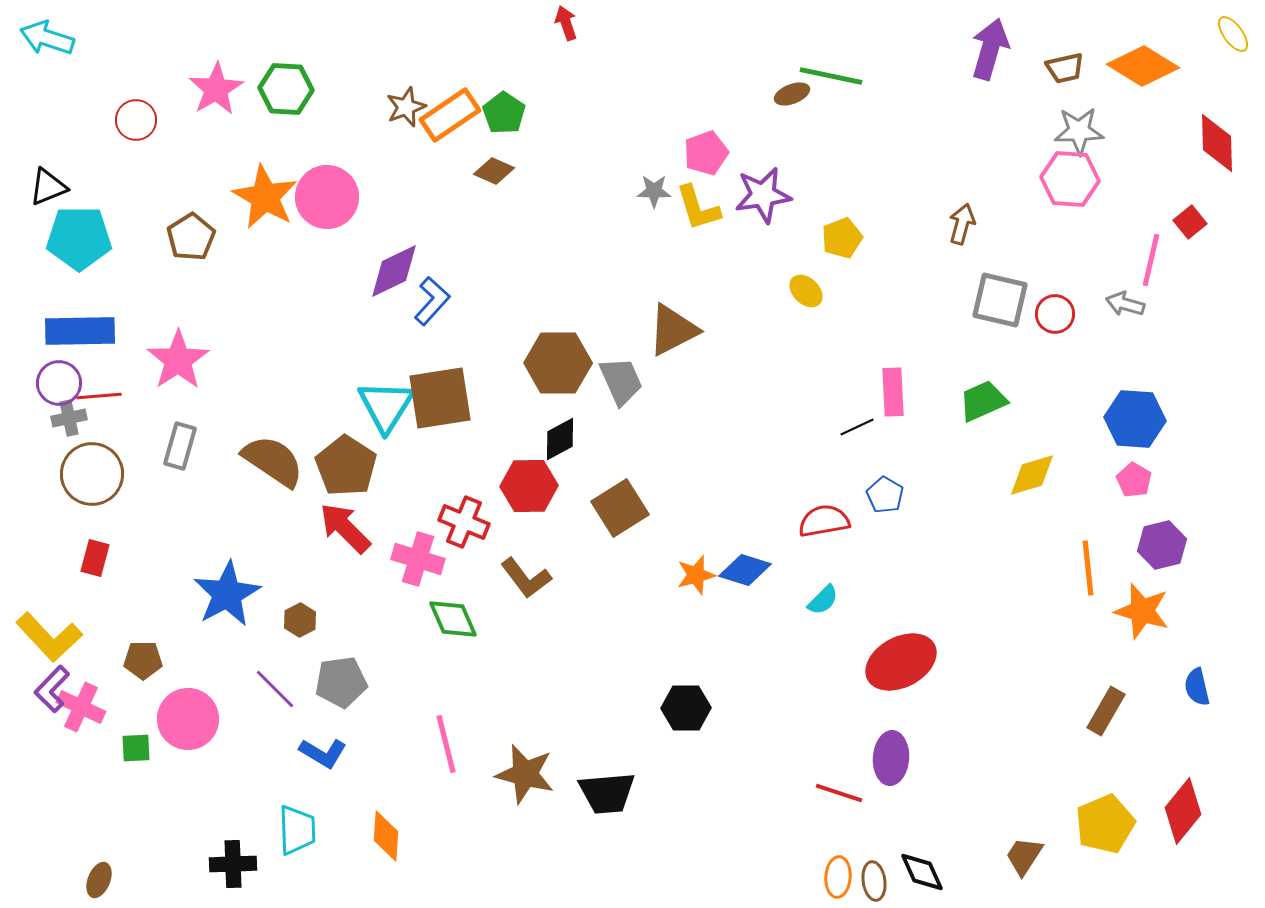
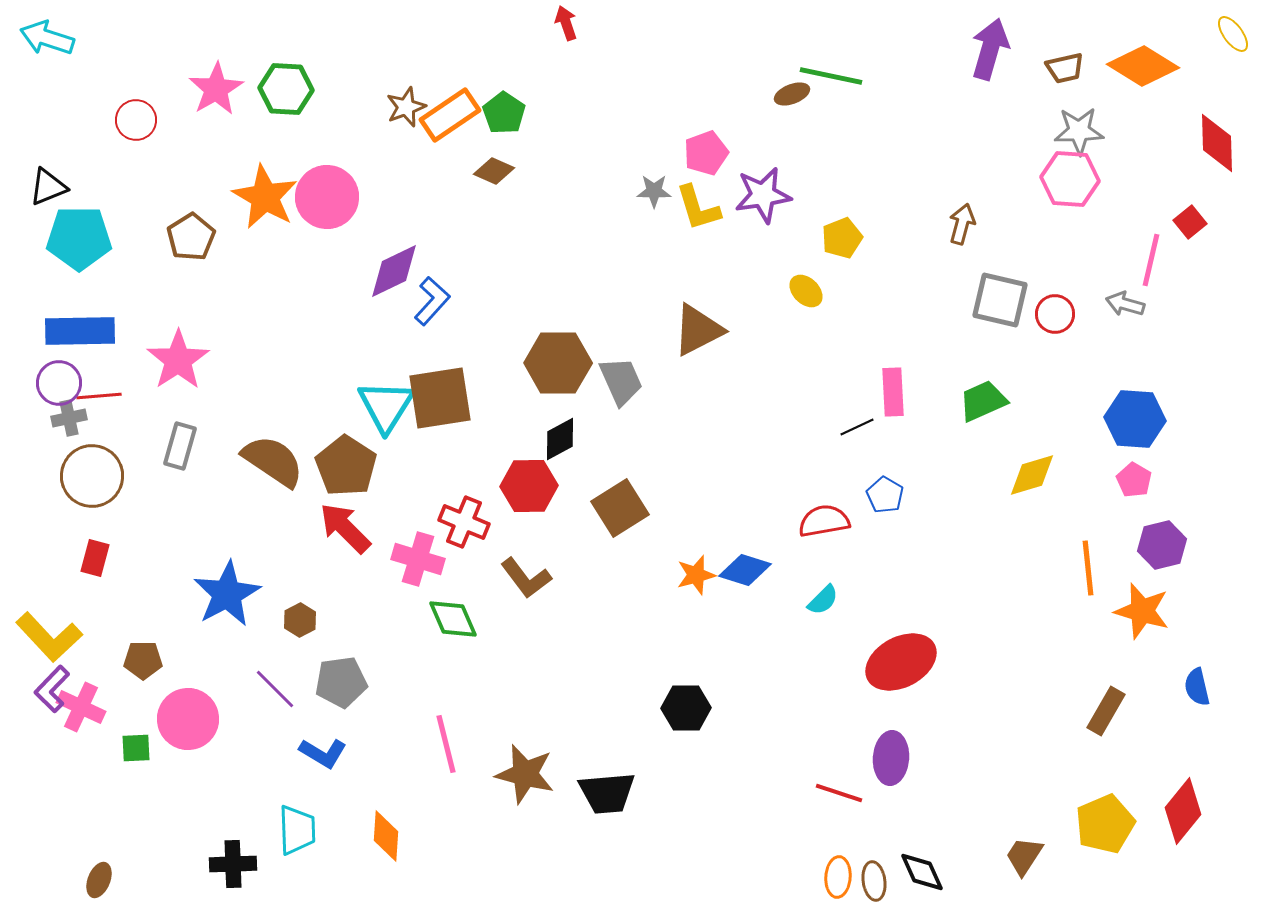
brown triangle at (673, 330): moved 25 px right
brown circle at (92, 474): moved 2 px down
